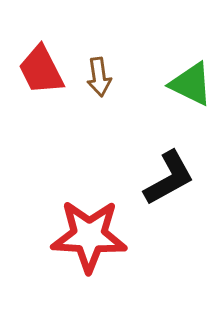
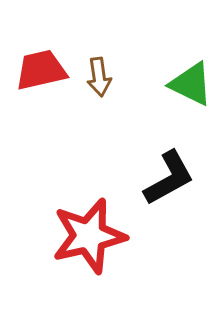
red trapezoid: rotated 104 degrees clockwise
red star: rotated 16 degrees counterclockwise
